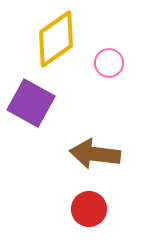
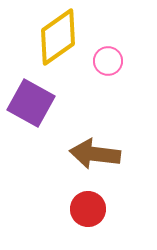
yellow diamond: moved 2 px right, 2 px up
pink circle: moved 1 px left, 2 px up
red circle: moved 1 px left
